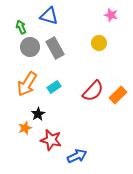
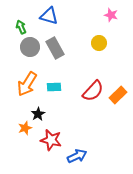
cyan rectangle: rotated 32 degrees clockwise
